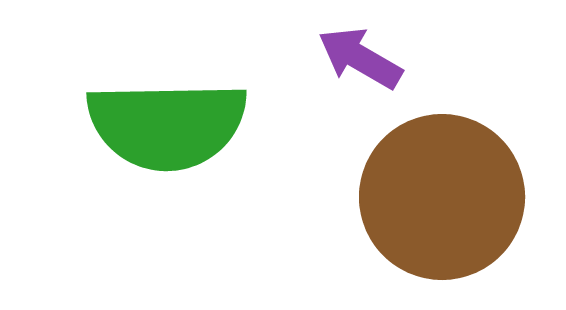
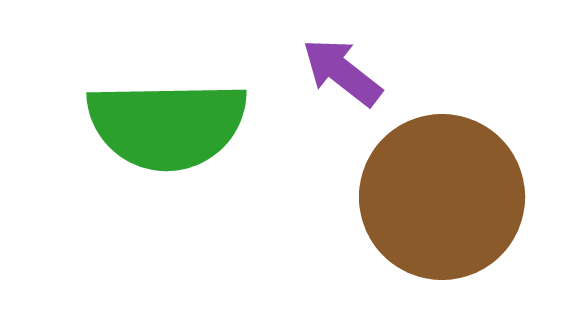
purple arrow: moved 18 px left, 14 px down; rotated 8 degrees clockwise
